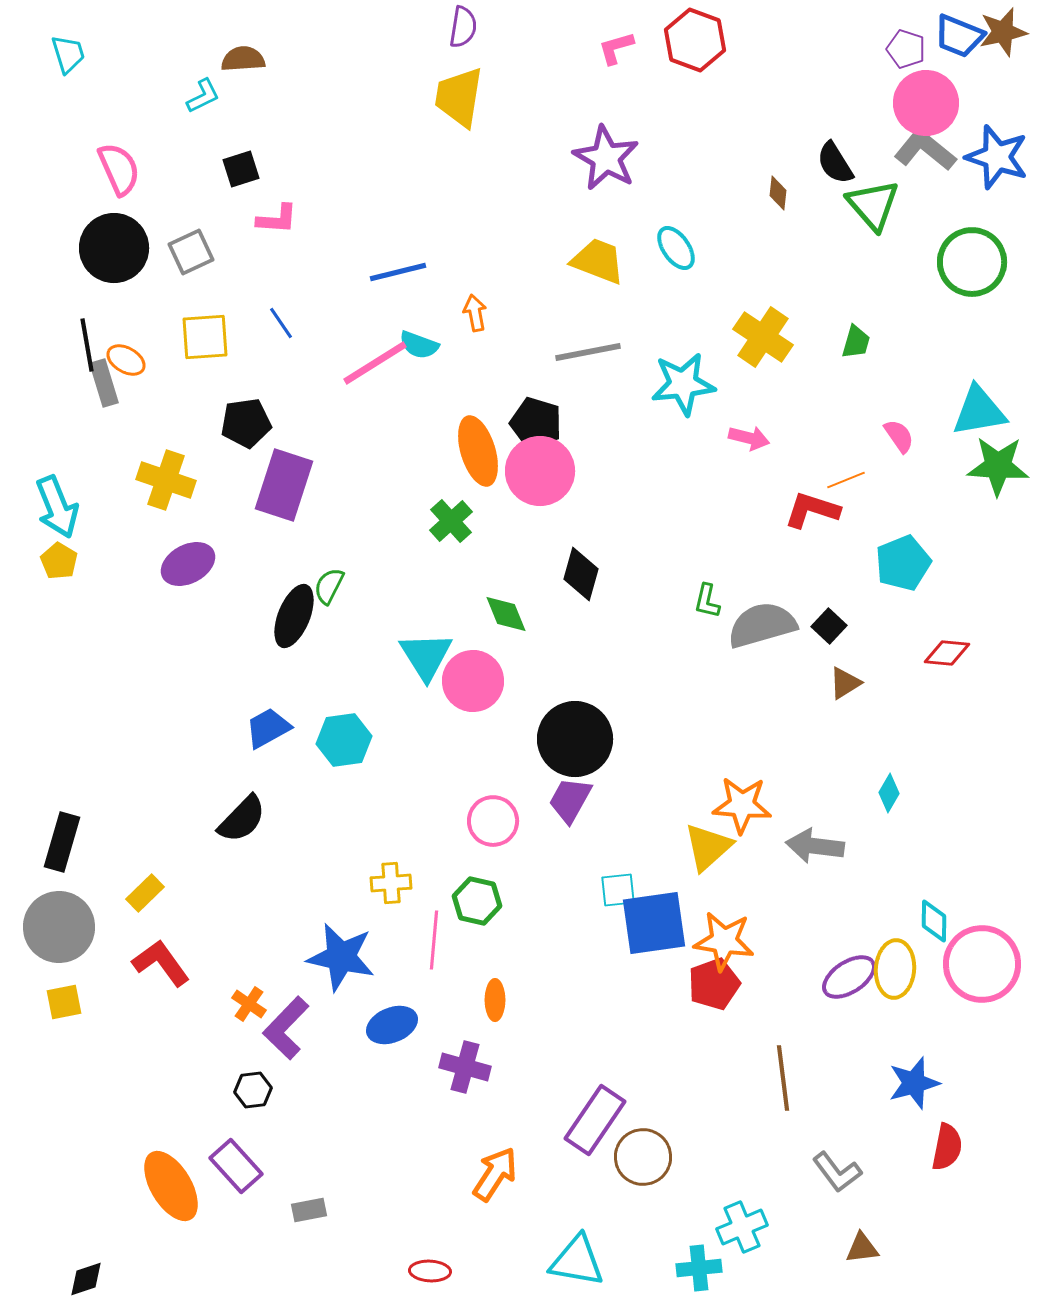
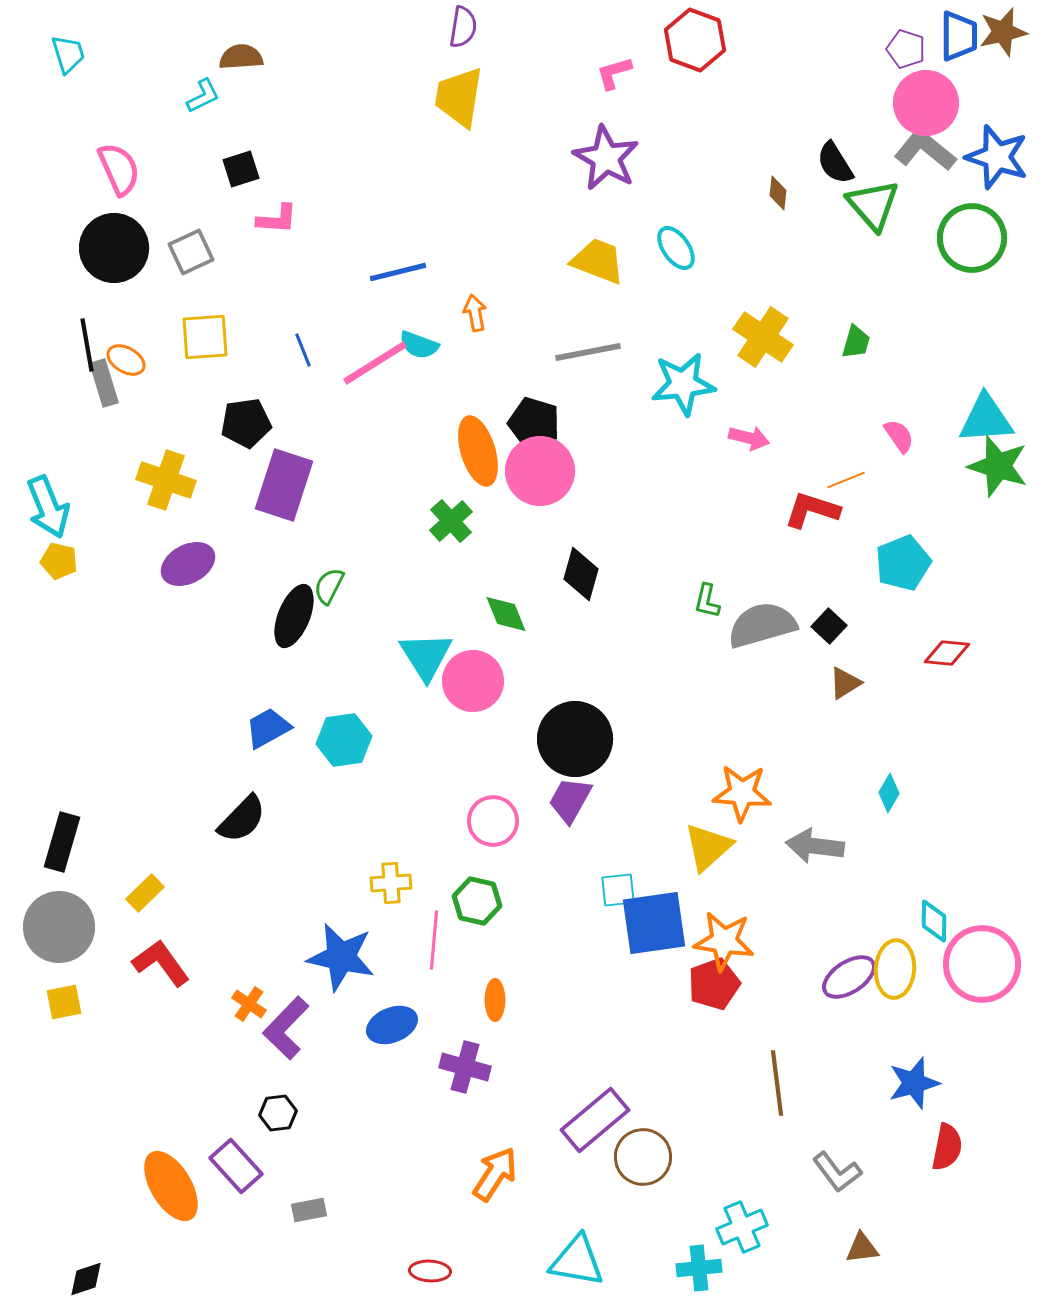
blue trapezoid at (959, 36): rotated 112 degrees counterclockwise
pink L-shape at (616, 48): moved 2 px left, 25 px down
brown semicircle at (243, 59): moved 2 px left, 2 px up
green circle at (972, 262): moved 24 px up
blue line at (281, 323): moved 22 px right, 27 px down; rotated 12 degrees clockwise
cyan triangle at (979, 411): moved 7 px right, 8 px down; rotated 6 degrees clockwise
black pentagon at (536, 423): moved 2 px left
green star at (998, 466): rotated 14 degrees clockwise
cyan arrow at (57, 507): moved 9 px left
yellow pentagon at (59, 561): rotated 18 degrees counterclockwise
orange star at (742, 805): moved 12 px up
brown line at (783, 1078): moved 6 px left, 5 px down
black hexagon at (253, 1090): moved 25 px right, 23 px down
purple rectangle at (595, 1120): rotated 16 degrees clockwise
